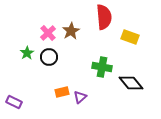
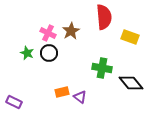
pink cross: rotated 21 degrees counterclockwise
green star: rotated 16 degrees counterclockwise
black circle: moved 4 px up
green cross: moved 1 px down
purple triangle: rotated 40 degrees counterclockwise
